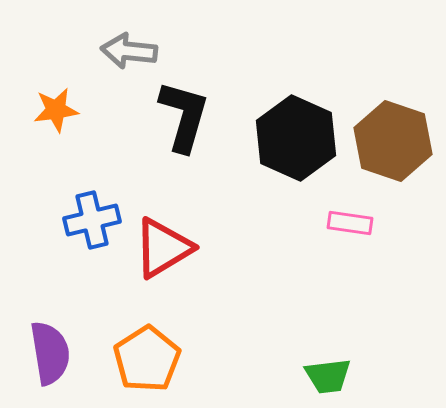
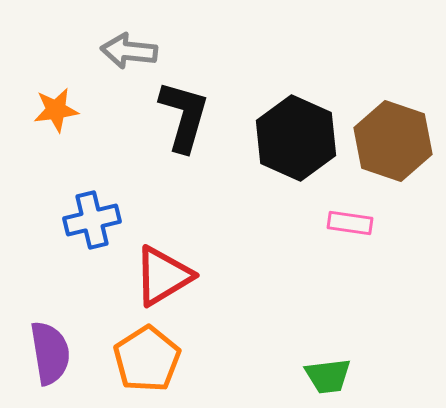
red triangle: moved 28 px down
